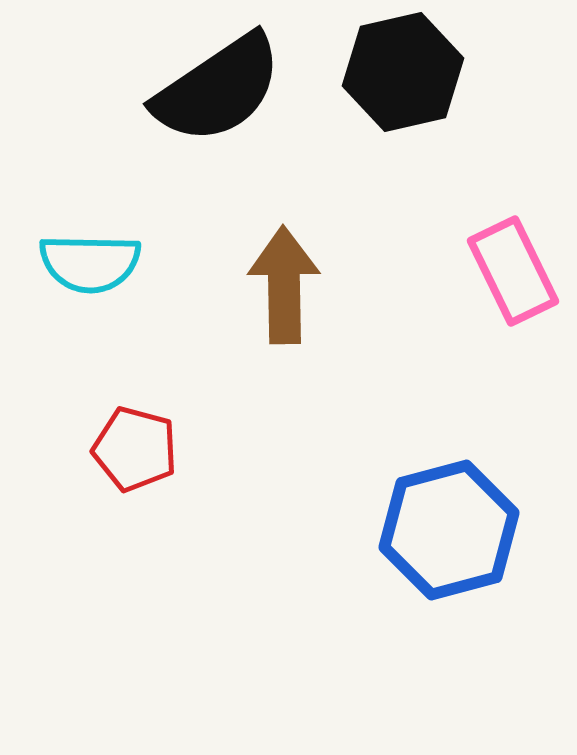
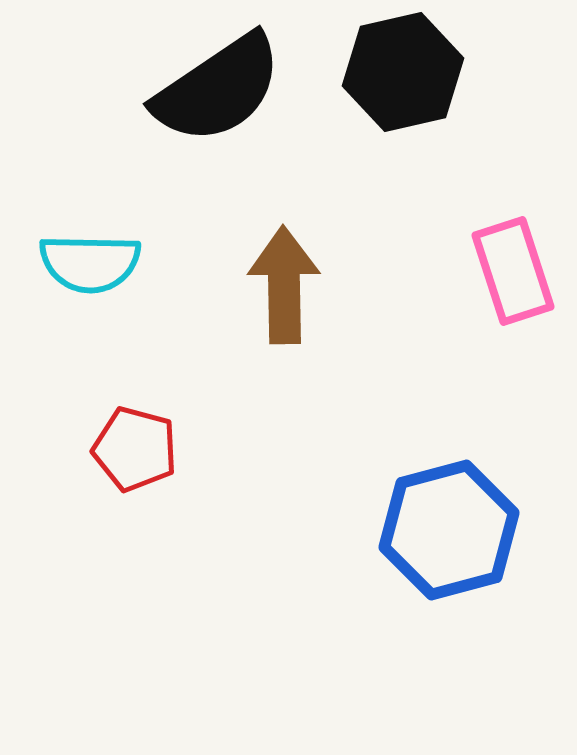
pink rectangle: rotated 8 degrees clockwise
